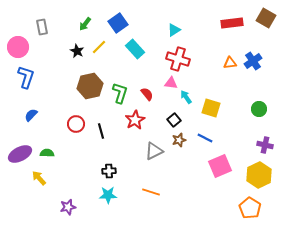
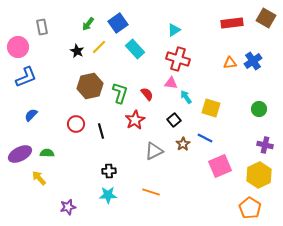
green arrow: moved 3 px right
blue L-shape: rotated 50 degrees clockwise
brown star: moved 4 px right, 4 px down; rotated 16 degrees counterclockwise
